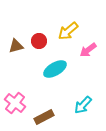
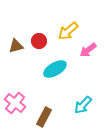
brown rectangle: rotated 36 degrees counterclockwise
